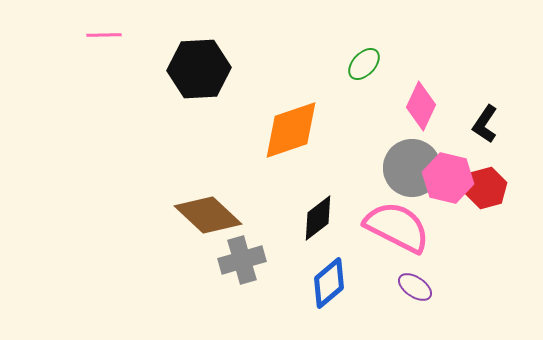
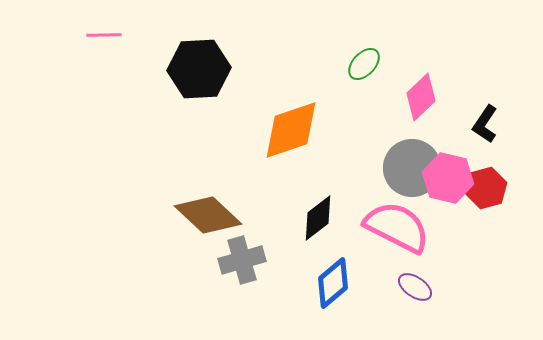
pink diamond: moved 9 px up; rotated 21 degrees clockwise
blue diamond: moved 4 px right
